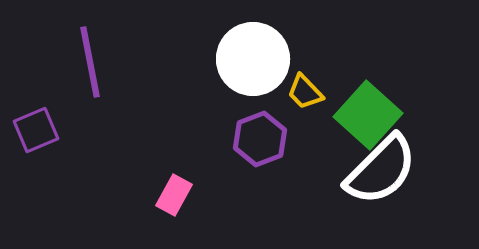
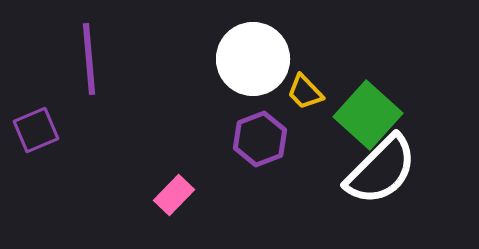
purple line: moved 1 px left, 3 px up; rotated 6 degrees clockwise
pink rectangle: rotated 15 degrees clockwise
